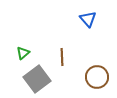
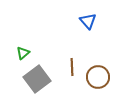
blue triangle: moved 2 px down
brown line: moved 10 px right, 10 px down
brown circle: moved 1 px right
